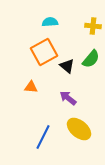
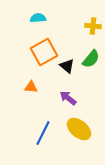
cyan semicircle: moved 12 px left, 4 px up
blue line: moved 4 px up
